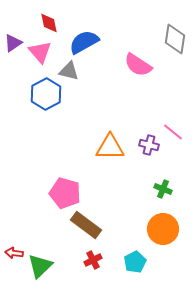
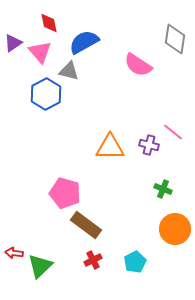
orange circle: moved 12 px right
